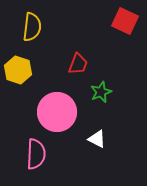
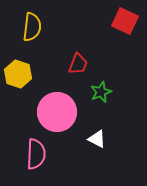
yellow hexagon: moved 4 px down
